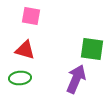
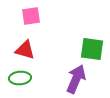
pink square: rotated 18 degrees counterclockwise
